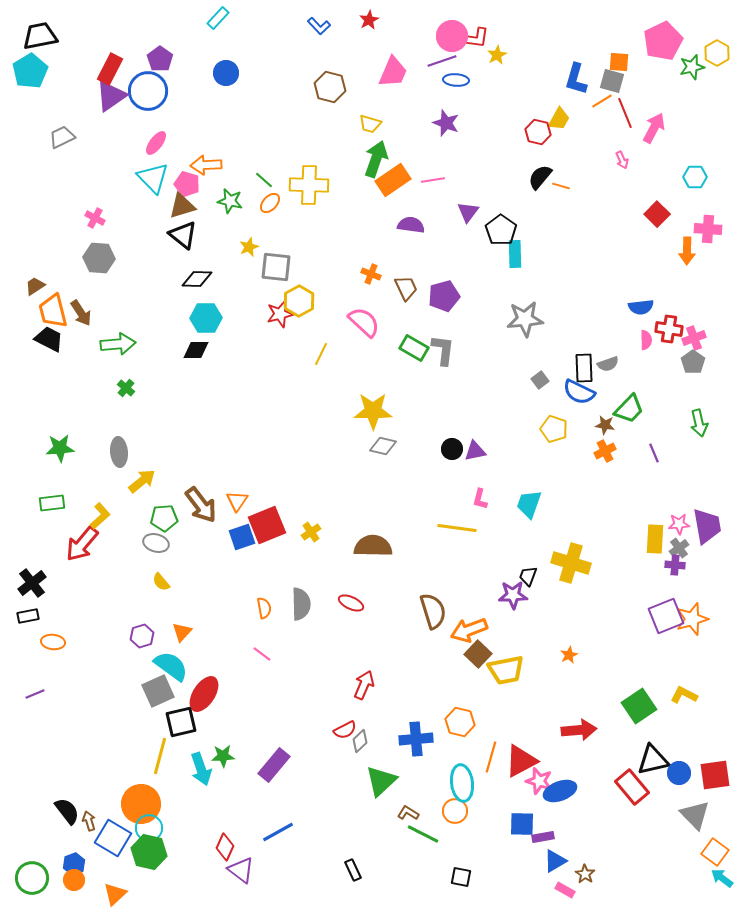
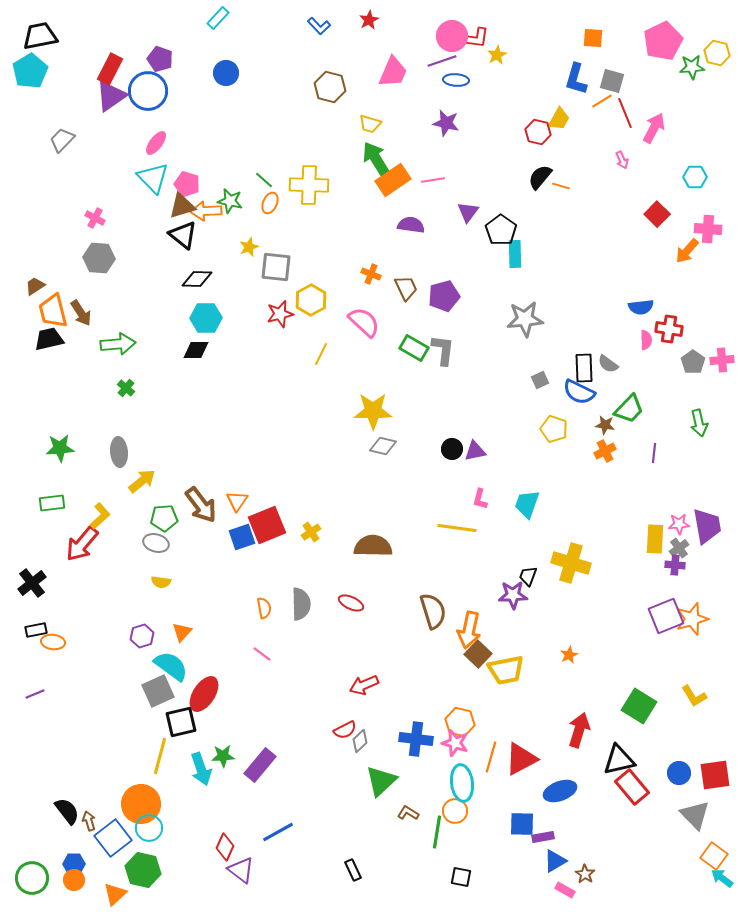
yellow hexagon at (717, 53): rotated 15 degrees counterclockwise
purple pentagon at (160, 59): rotated 15 degrees counterclockwise
orange square at (619, 62): moved 26 px left, 24 px up
green star at (692, 67): rotated 10 degrees clockwise
purple star at (446, 123): rotated 8 degrees counterclockwise
gray trapezoid at (62, 137): moved 3 px down; rotated 20 degrees counterclockwise
green arrow at (376, 159): rotated 51 degrees counterclockwise
orange arrow at (206, 165): moved 46 px down
orange ellipse at (270, 203): rotated 20 degrees counterclockwise
orange arrow at (687, 251): rotated 40 degrees clockwise
yellow hexagon at (299, 301): moved 12 px right, 1 px up
pink cross at (694, 338): moved 28 px right, 22 px down; rotated 15 degrees clockwise
black trapezoid at (49, 339): rotated 40 degrees counterclockwise
gray semicircle at (608, 364): rotated 55 degrees clockwise
gray square at (540, 380): rotated 12 degrees clockwise
purple line at (654, 453): rotated 30 degrees clockwise
cyan trapezoid at (529, 504): moved 2 px left
yellow semicircle at (161, 582): rotated 42 degrees counterclockwise
black rectangle at (28, 616): moved 8 px right, 14 px down
orange arrow at (469, 630): rotated 57 degrees counterclockwise
red arrow at (364, 685): rotated 136 degrees counterclockwise
yellow L-shape at (684, 695): moved 10 px right, 1 px down; rotated 148 degrees counterclockwise
green square at (639, 706): rotated 24 degrees counterclockwise
red arrow at (579, 730): rotated 68 degrees counterclockwise
blue cross at (416, 739): rotated 12 degrees clockwise
black triangle at (653, 760): moved 34 px left
red triangle at (521, 761): moved 2 px up
purple rectangle at (274, 765): moved 14 px left
pink star at (539, 781): moved 84 px left, 38 px up
green line at (423, 834): moved 14 px right, 2 px up; rotated 72 degrees clockwise
blue square at (113, 838): rotated 21 degrees clockwise
green hexagon at (149, 852): moved 6 px left, 18 px down
orange square at (715, 852): moved 1 px left, 4 px down
blue hexagon at (74, 864): rotated 20 degrees clockwise
